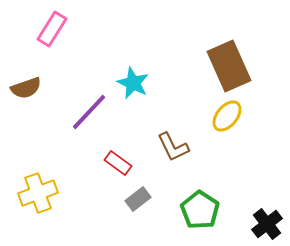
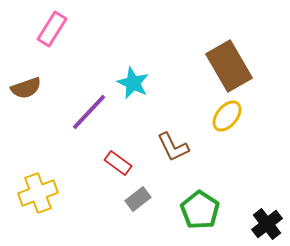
brown rectangle: rotated 6 degrees counterclockwise
